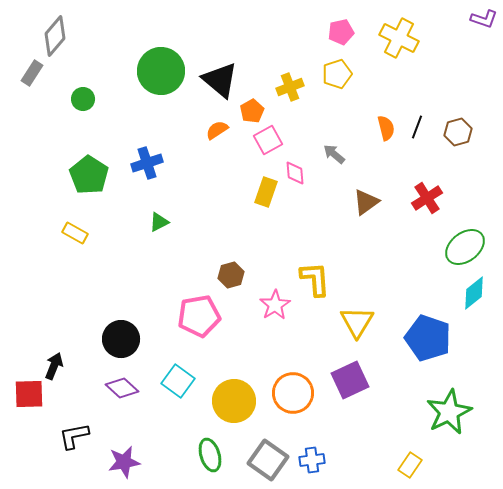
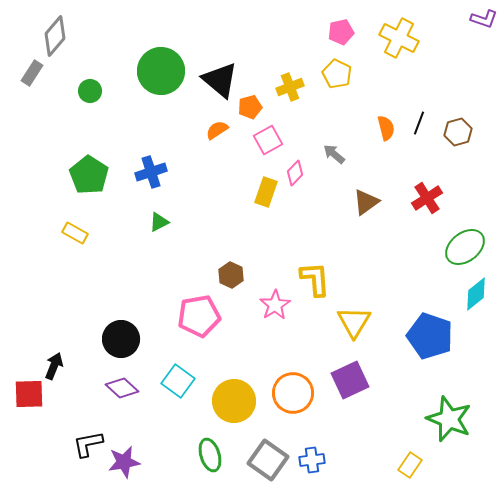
yellow pentagon at (337, 74): rotated 28 degrees counterclockwise
green circle at (83, 99): moved 7 px right, 8 px up
orange pentagon at (252, 111): moved 2 px left, 4 px up; rotated 15 degrees clockwise
black line at (417, 127): moved 2 px right, 4 px up
blue cross at (147, 163): moved 4 px right, 9 px down
pink diamond at (295, 173): rotated 50 degrees clockwise
brown hexagon at (231, 275): rotated 20 degrees counterclockwise
cyan diamond at (474, 293): moved 2 px right, 1 px down
yellow triangle at (357, 322): moved 3 px left
blue pentagon at (428, 338): moved 2 px right, 2 px up
green star at (449, 412): moved 7 px down; rotated 24 degrees counterclockwise
black L-shape at (74, 436): moved 14 px right, 8 px down
